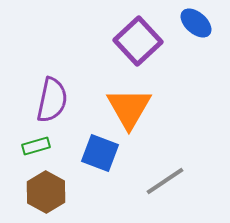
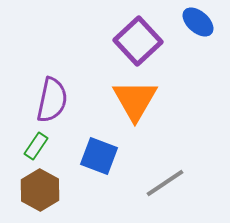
blue ellipse: moved 2 px right, 1 px up
orange triangle: moved 6 px right, 8 px up
green rectangle: rotated 40 degrees counterclockwise
blue square: moved 1 px left, 3 px down
gray line: moved 2 px down
brown hexagon: moved 6 px left, 2 px up
